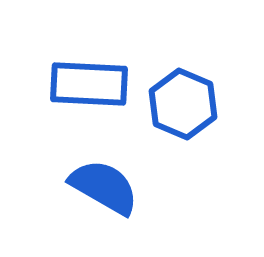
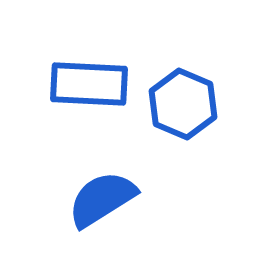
blue semicircle: moved 2 px left, 12 px down; rotated 62 degrees counterclockwise
